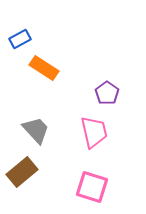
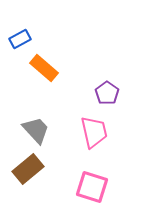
orange rectangle: rotated 8 degrees clockwise
brown rectangle: moved 6 px right, 3 px up
